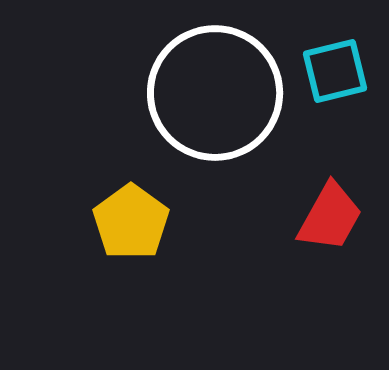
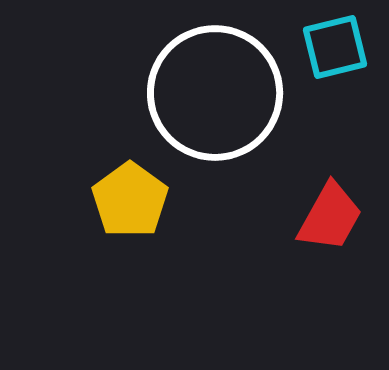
cyan square: moved 24 px up
yellow pentagon: moved 1 px left, 22 px up
